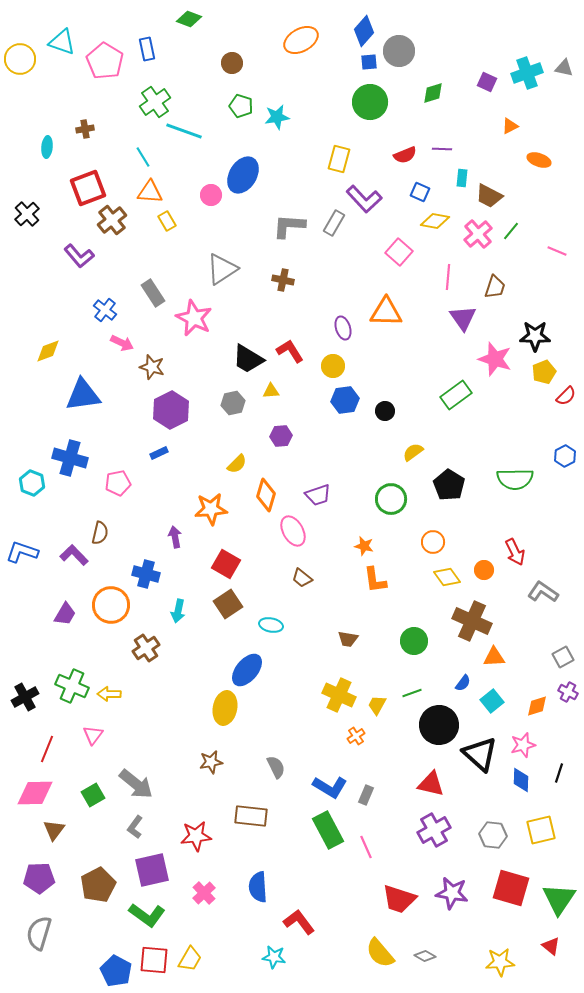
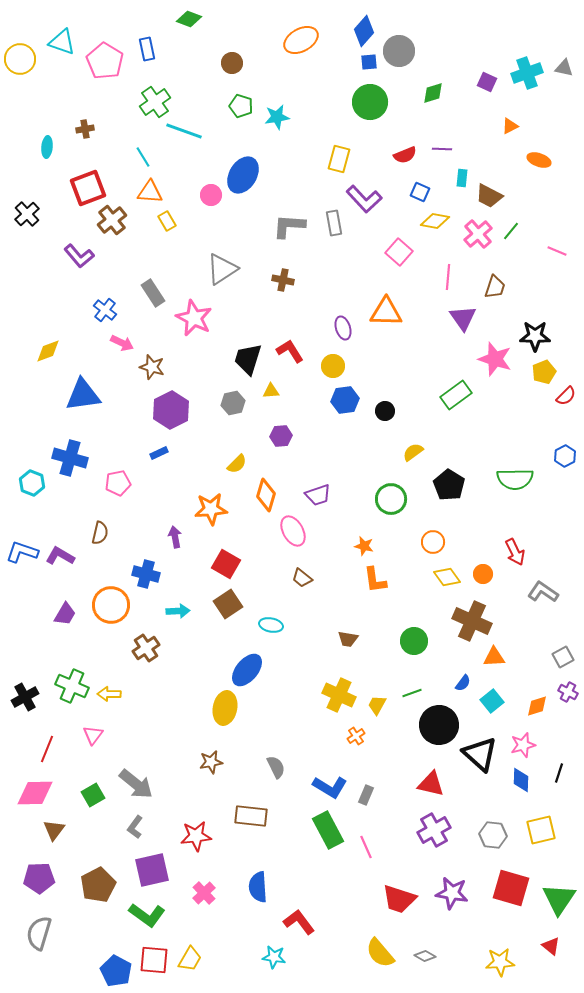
gray rectangle at (334, 223): rotated 40 degrees counterclockwise
black trapezoid at (248, 359): rotated 76 degrees clockwise
purple L-shape at (74, 555): moved 14 px left, 1 px down; rotated 16 degrees counterclockwise
orange circle at (484, 570): moved 1 px left, 4 px down
cyan arrow at (178, 611): rotated 105 degrees counterclockwise
